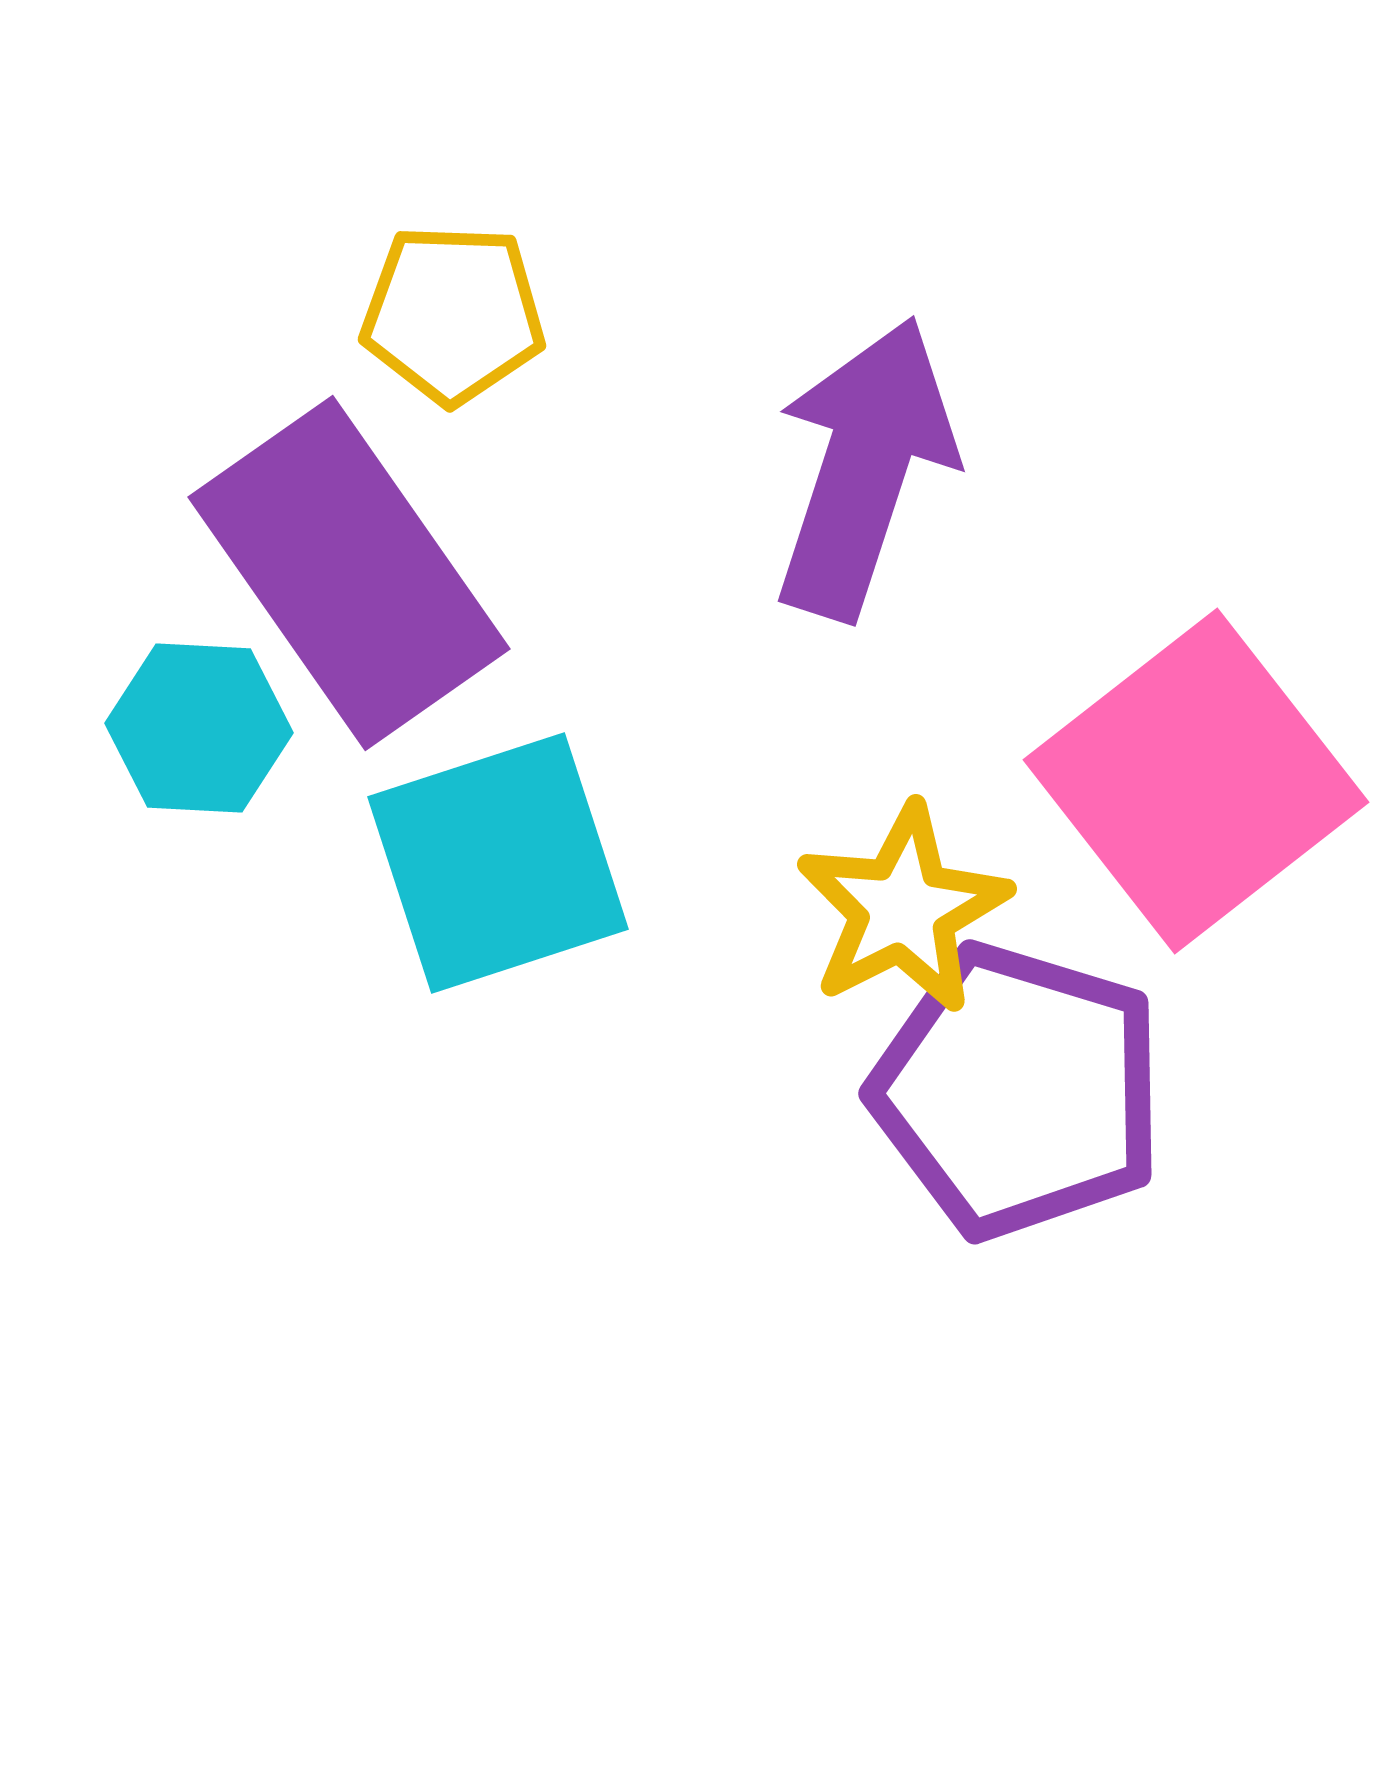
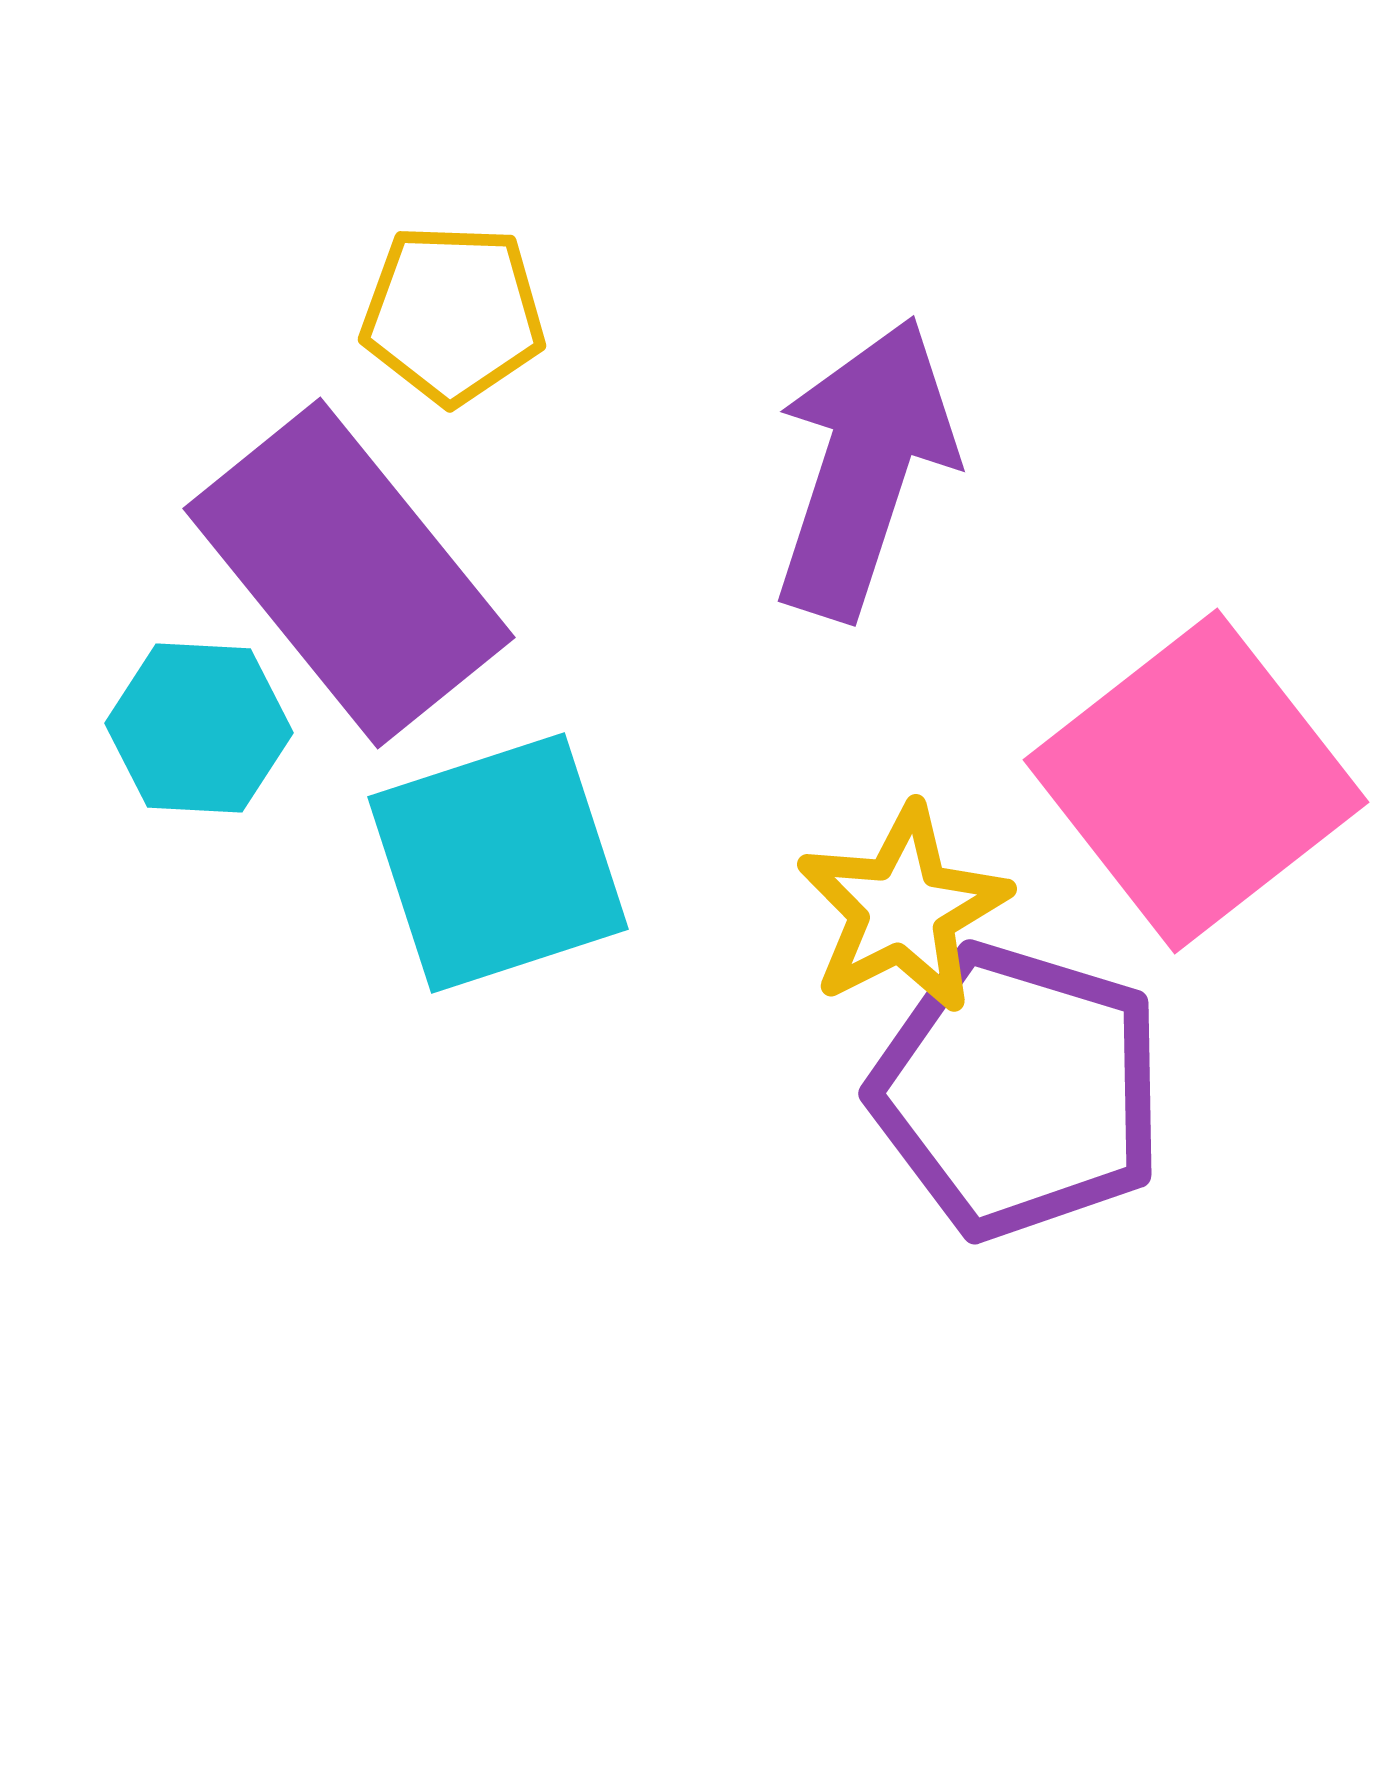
purple rectangle: rotated 4 degrees counterclockwise
